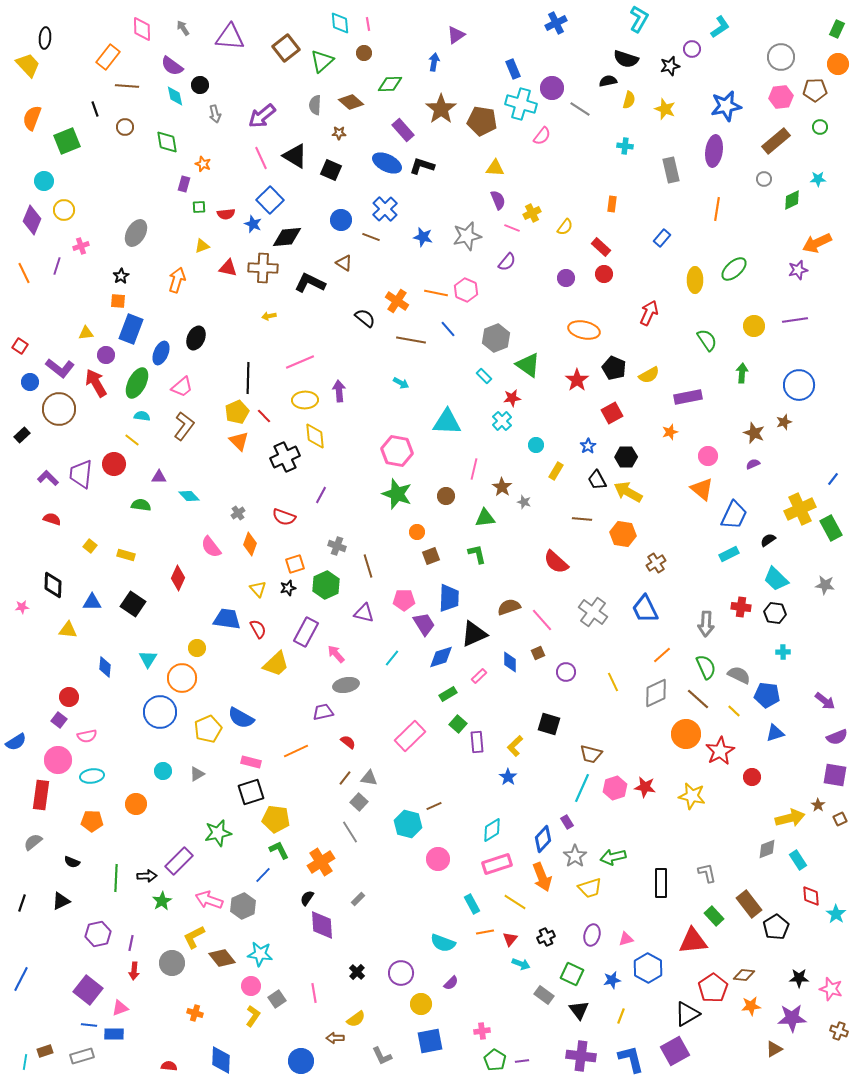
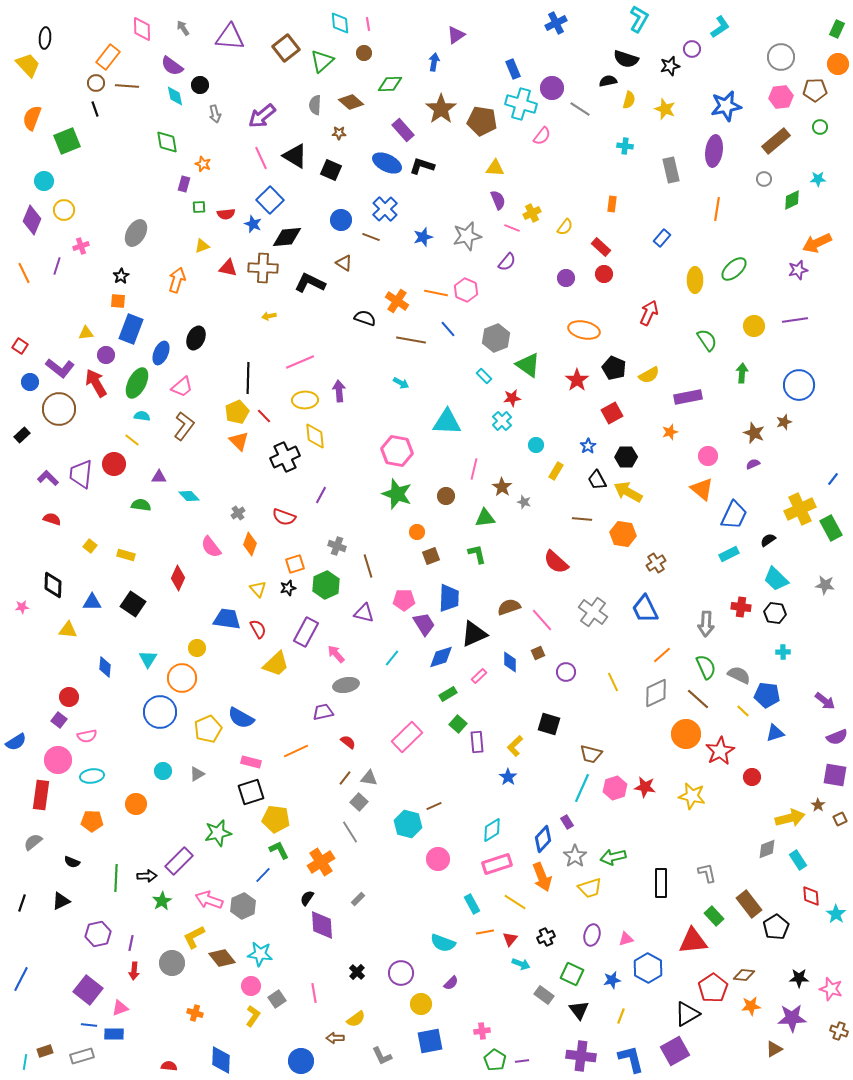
brown circle at (125, 127): moved 29 px left, 44 px up
blue star at (423, 237): rotated 30 degrees counterclockwise
black semicircle at (365, 318): rotated 20 degrees counterclockwise
yellow line at (734, 711): moved 9 px right
pink rectangle at (410, 736): moved 3 px left, 1 px down
